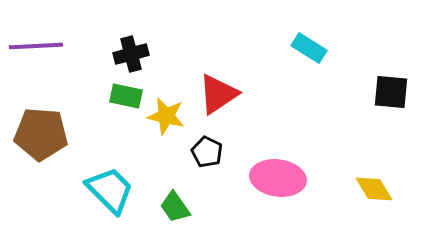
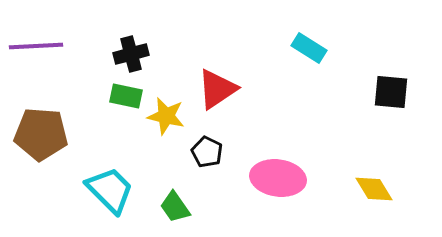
red triangle: moved 1 px left, 5 px up
